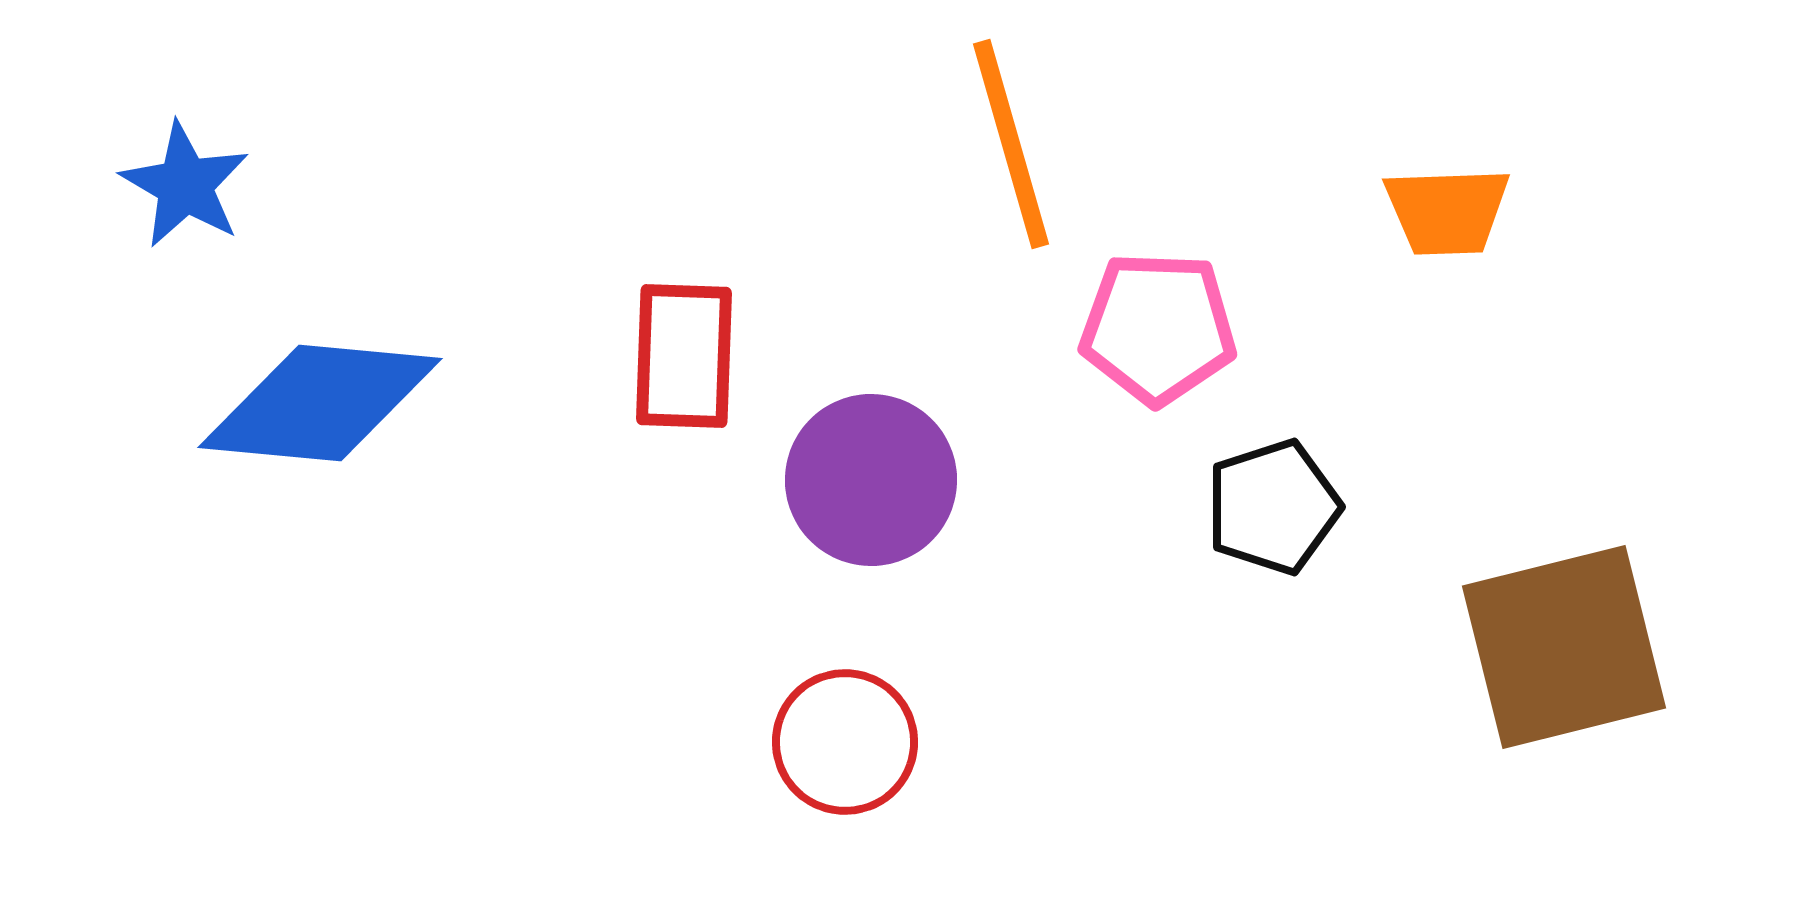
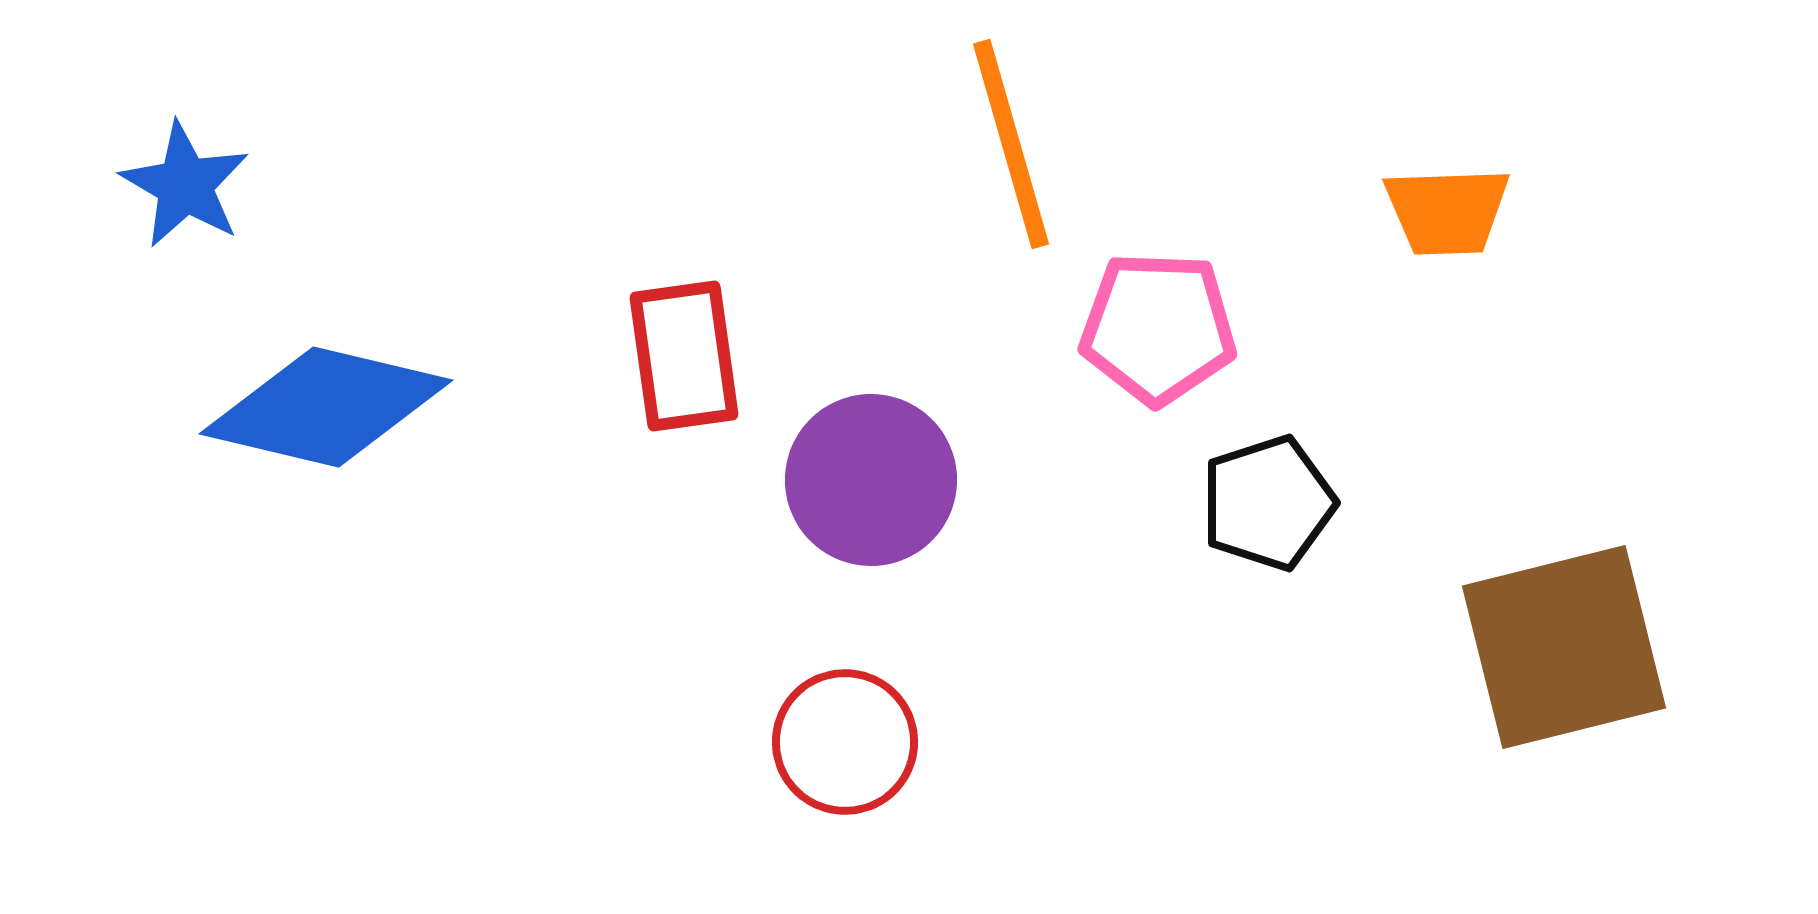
red rectangle: rotated 10 degrees counterclockwise
blue diamond: moved 6 px right, 4 px down; rotated 8 degrees clockwise
black pentagon: moved 5 px left, 4 px up
